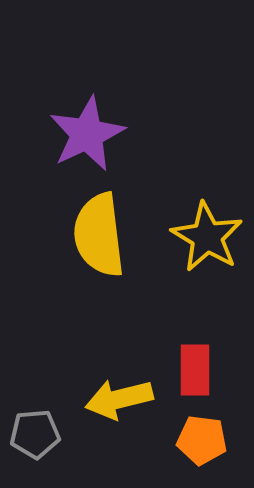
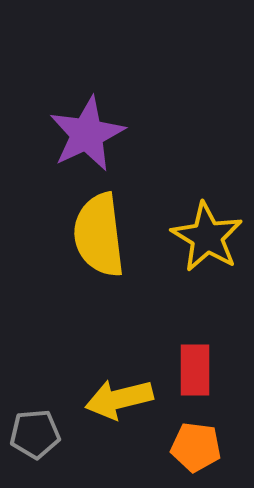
orange pentagon: moved 6 px left, 7 px down
